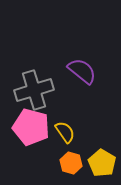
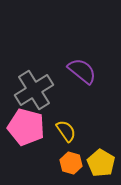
gray cross: rotated 15 degrees counterclockwise
pink pentagon: moved 5 px left
yellow semicircle: moved 1 px right, 1 px up
yellow pentagon: moved 1 px left
